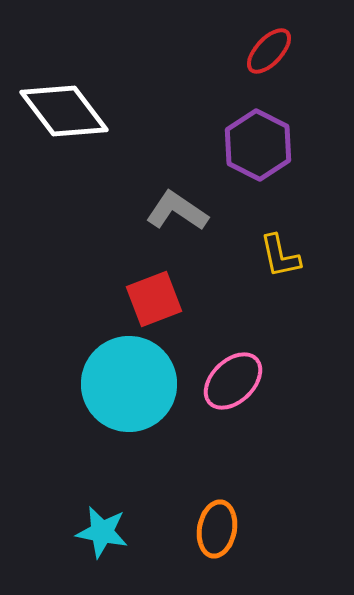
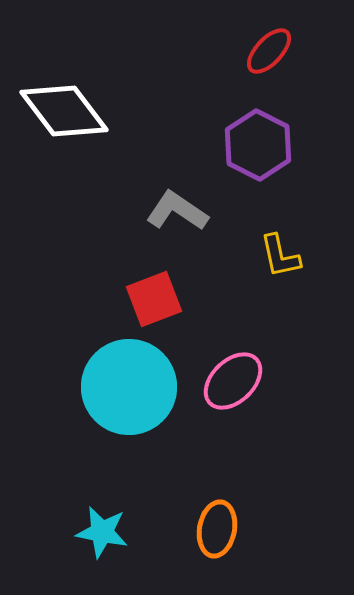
cyan circle: moved 3 px down
